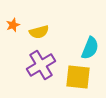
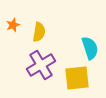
yellow semicircle: rotated 66 degrees counterclockwise
cyan semicircle: rotated 40 degrees counterclockwise
yellow square: moved 1 px left, 1 px down; rotated 12 degrees counterclockwise
